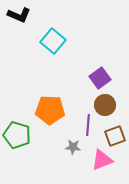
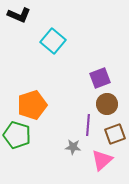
purple square: rotated 15 degrees clockwise
brown circle: moved 2 px right, 1 px up
orange pentagon: moved 18 px left, 5 px up; rotated 20 degrees counterclockwise
brown square: moved 2 px up
pink triangle: rotated 20 degrees counterclockwise
